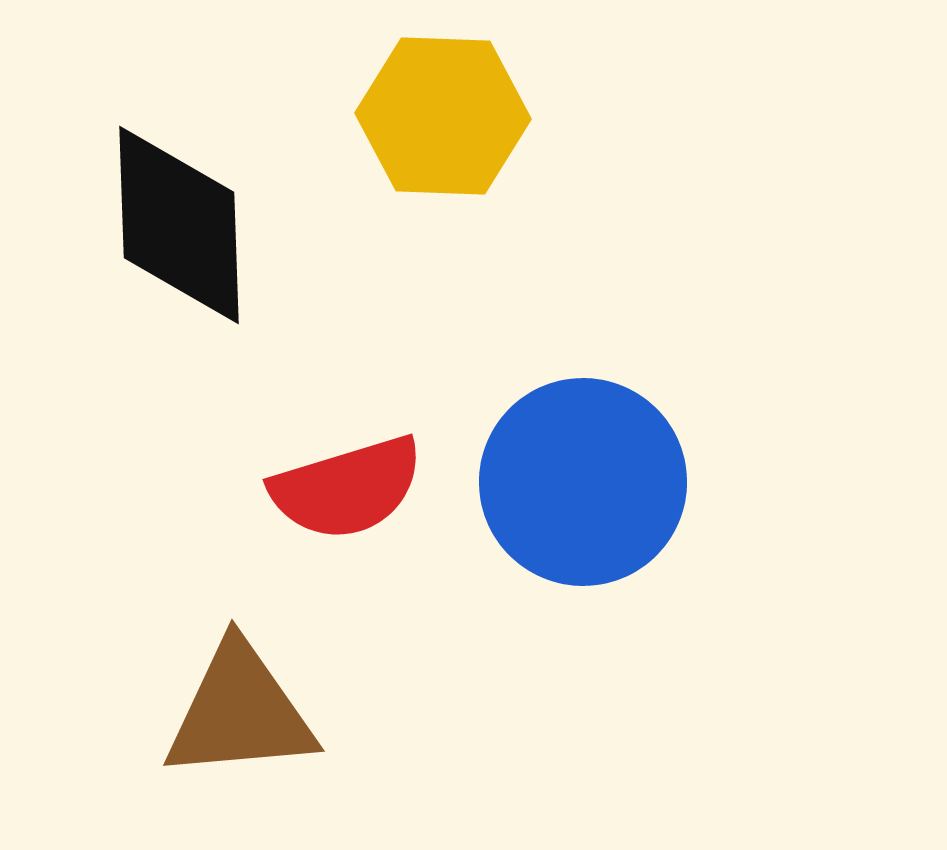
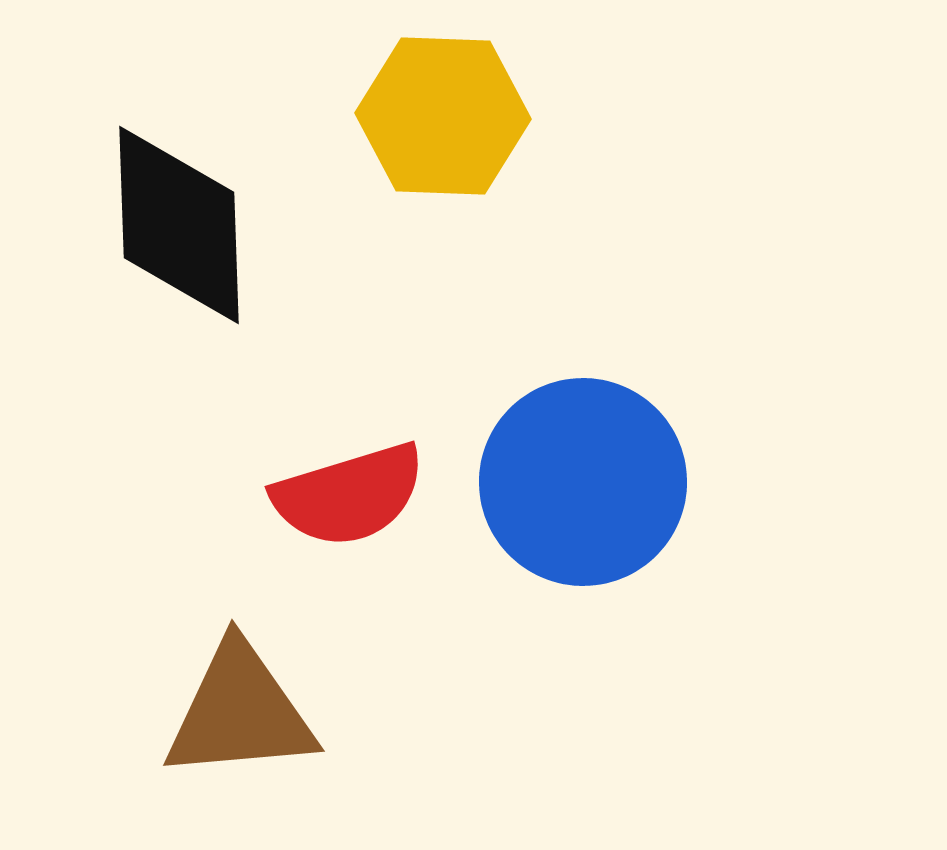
red semicircle: moved 2 px right, 7 px down
